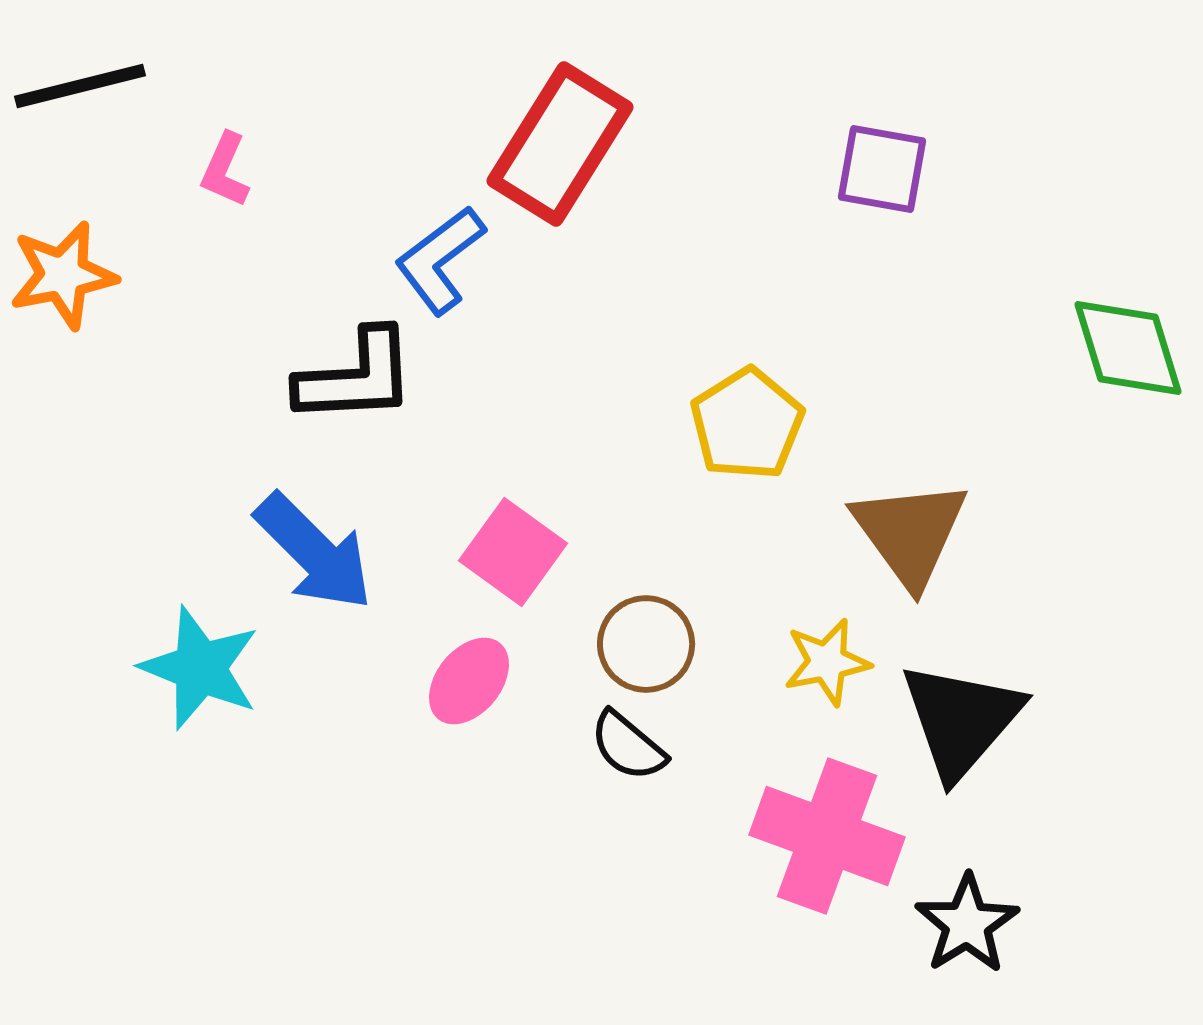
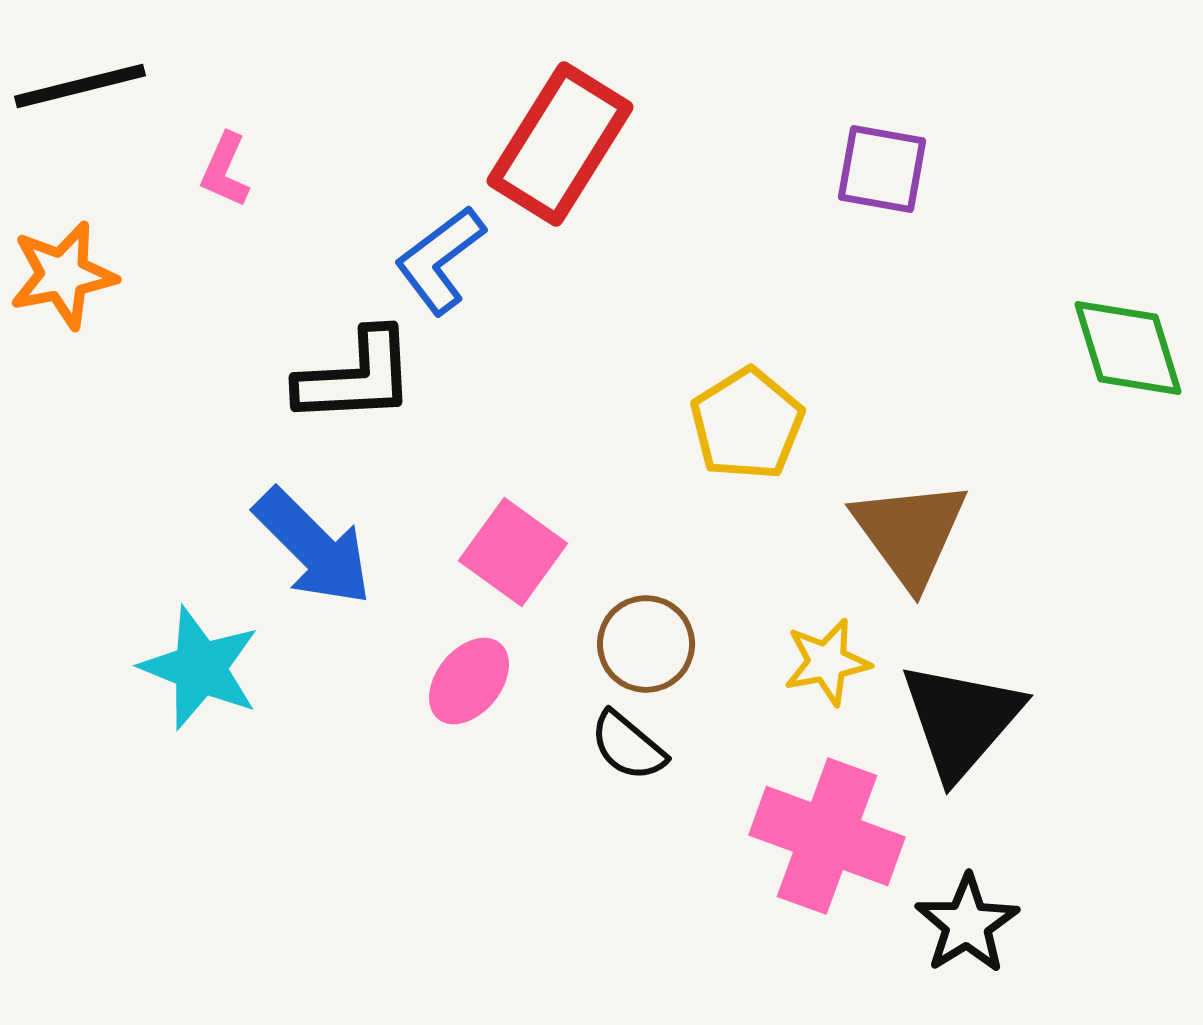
blue arrow: moved 1 px left, 5 px up
